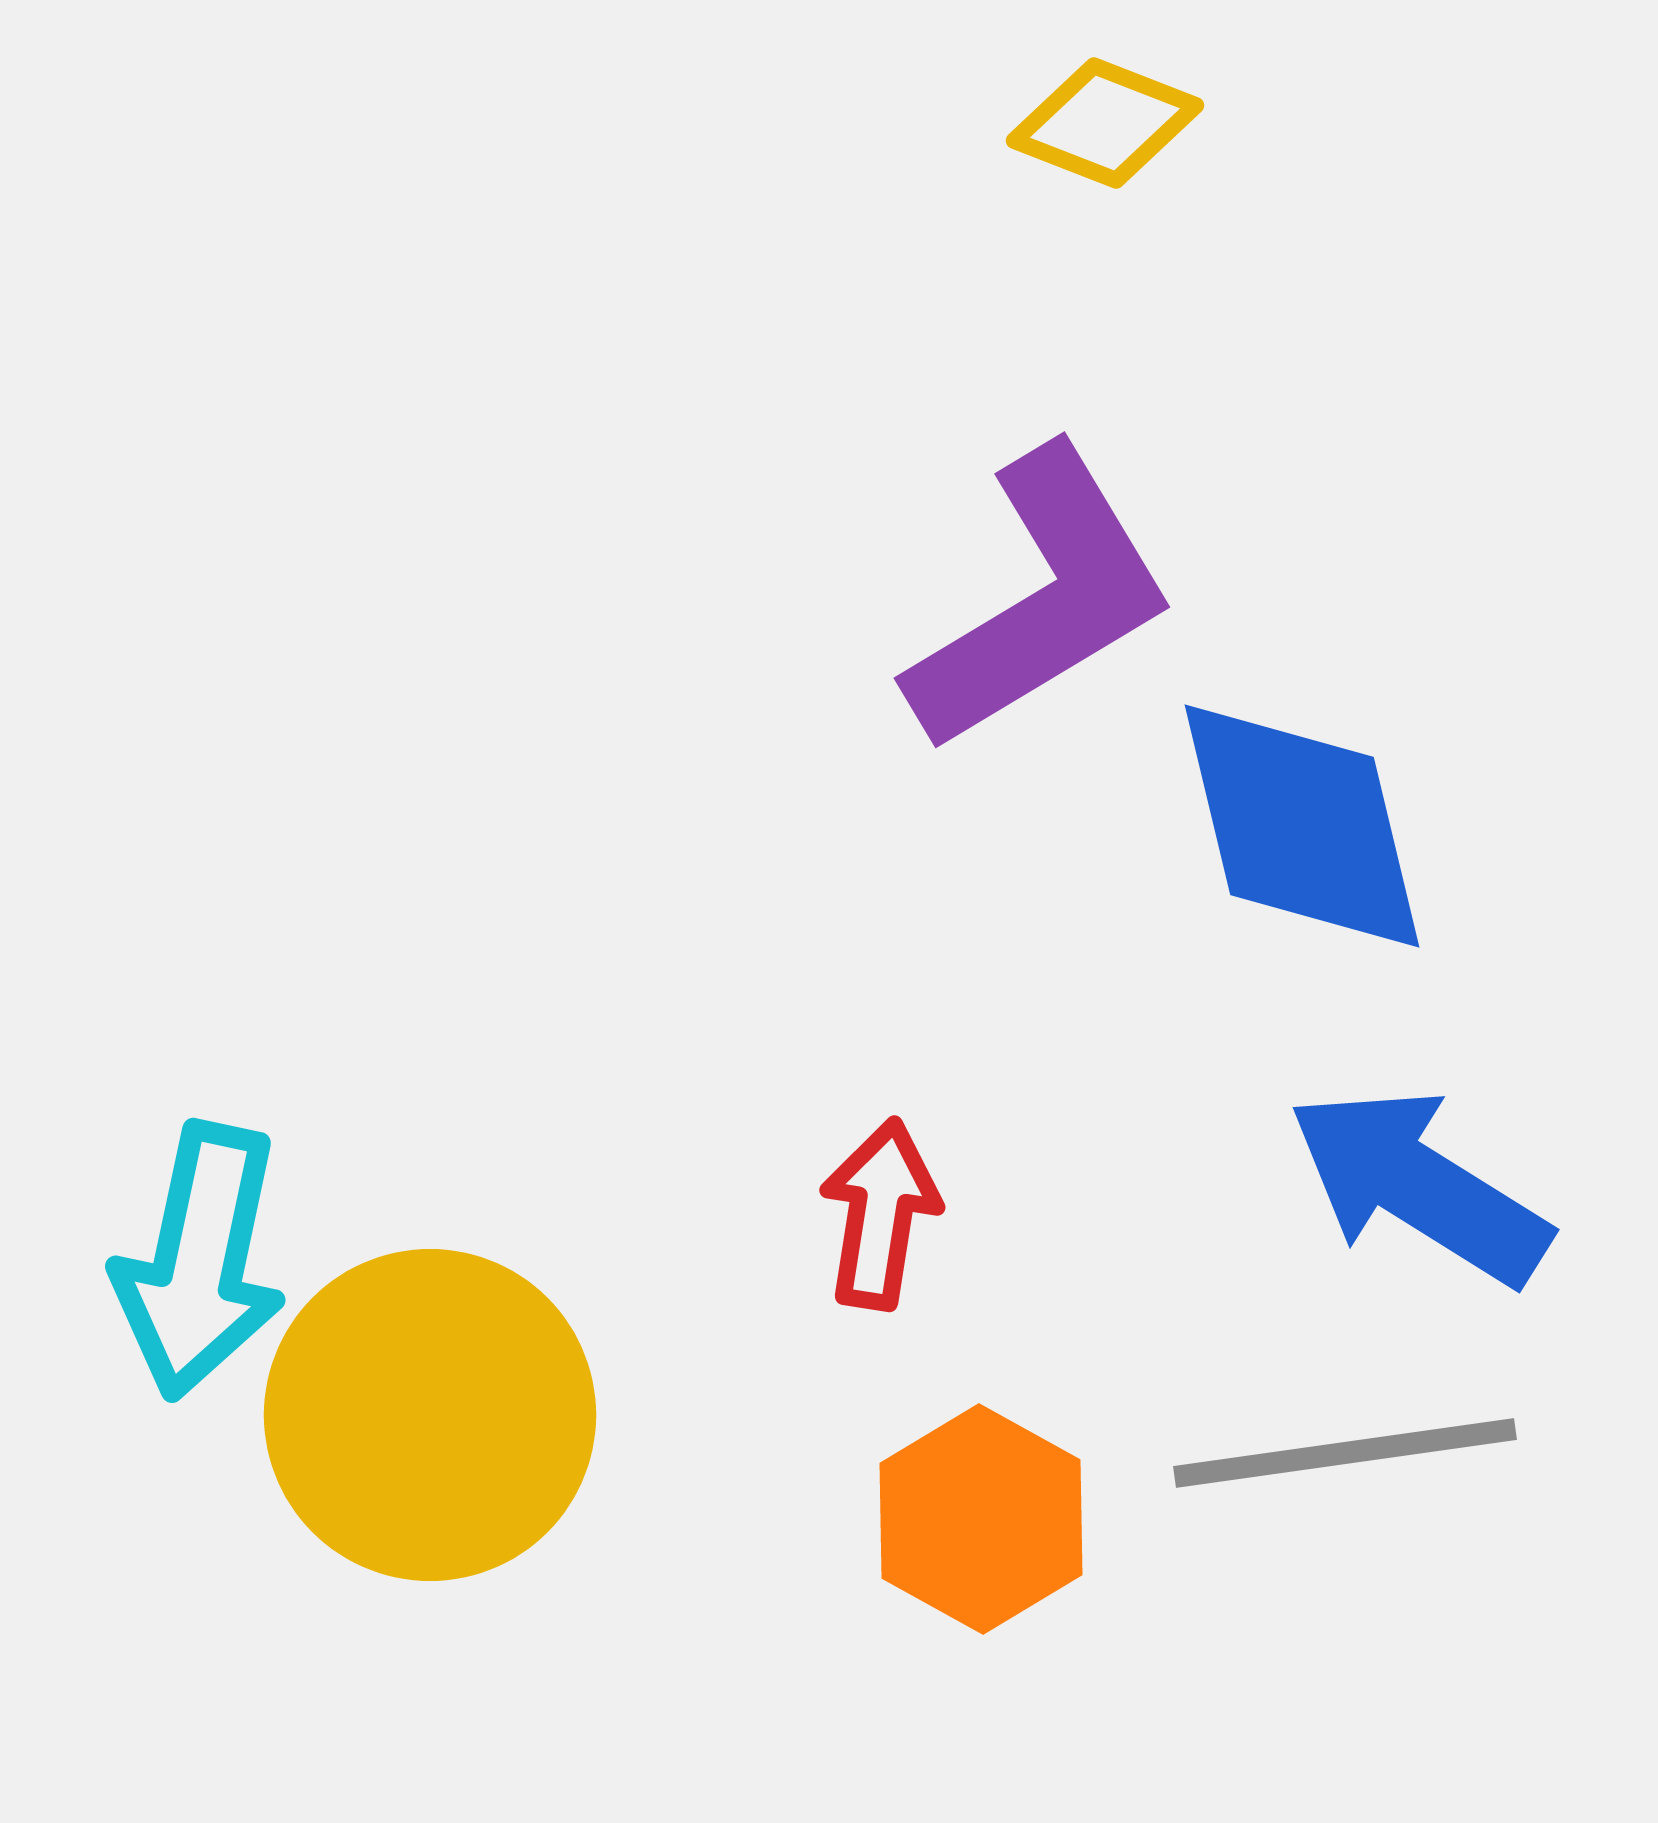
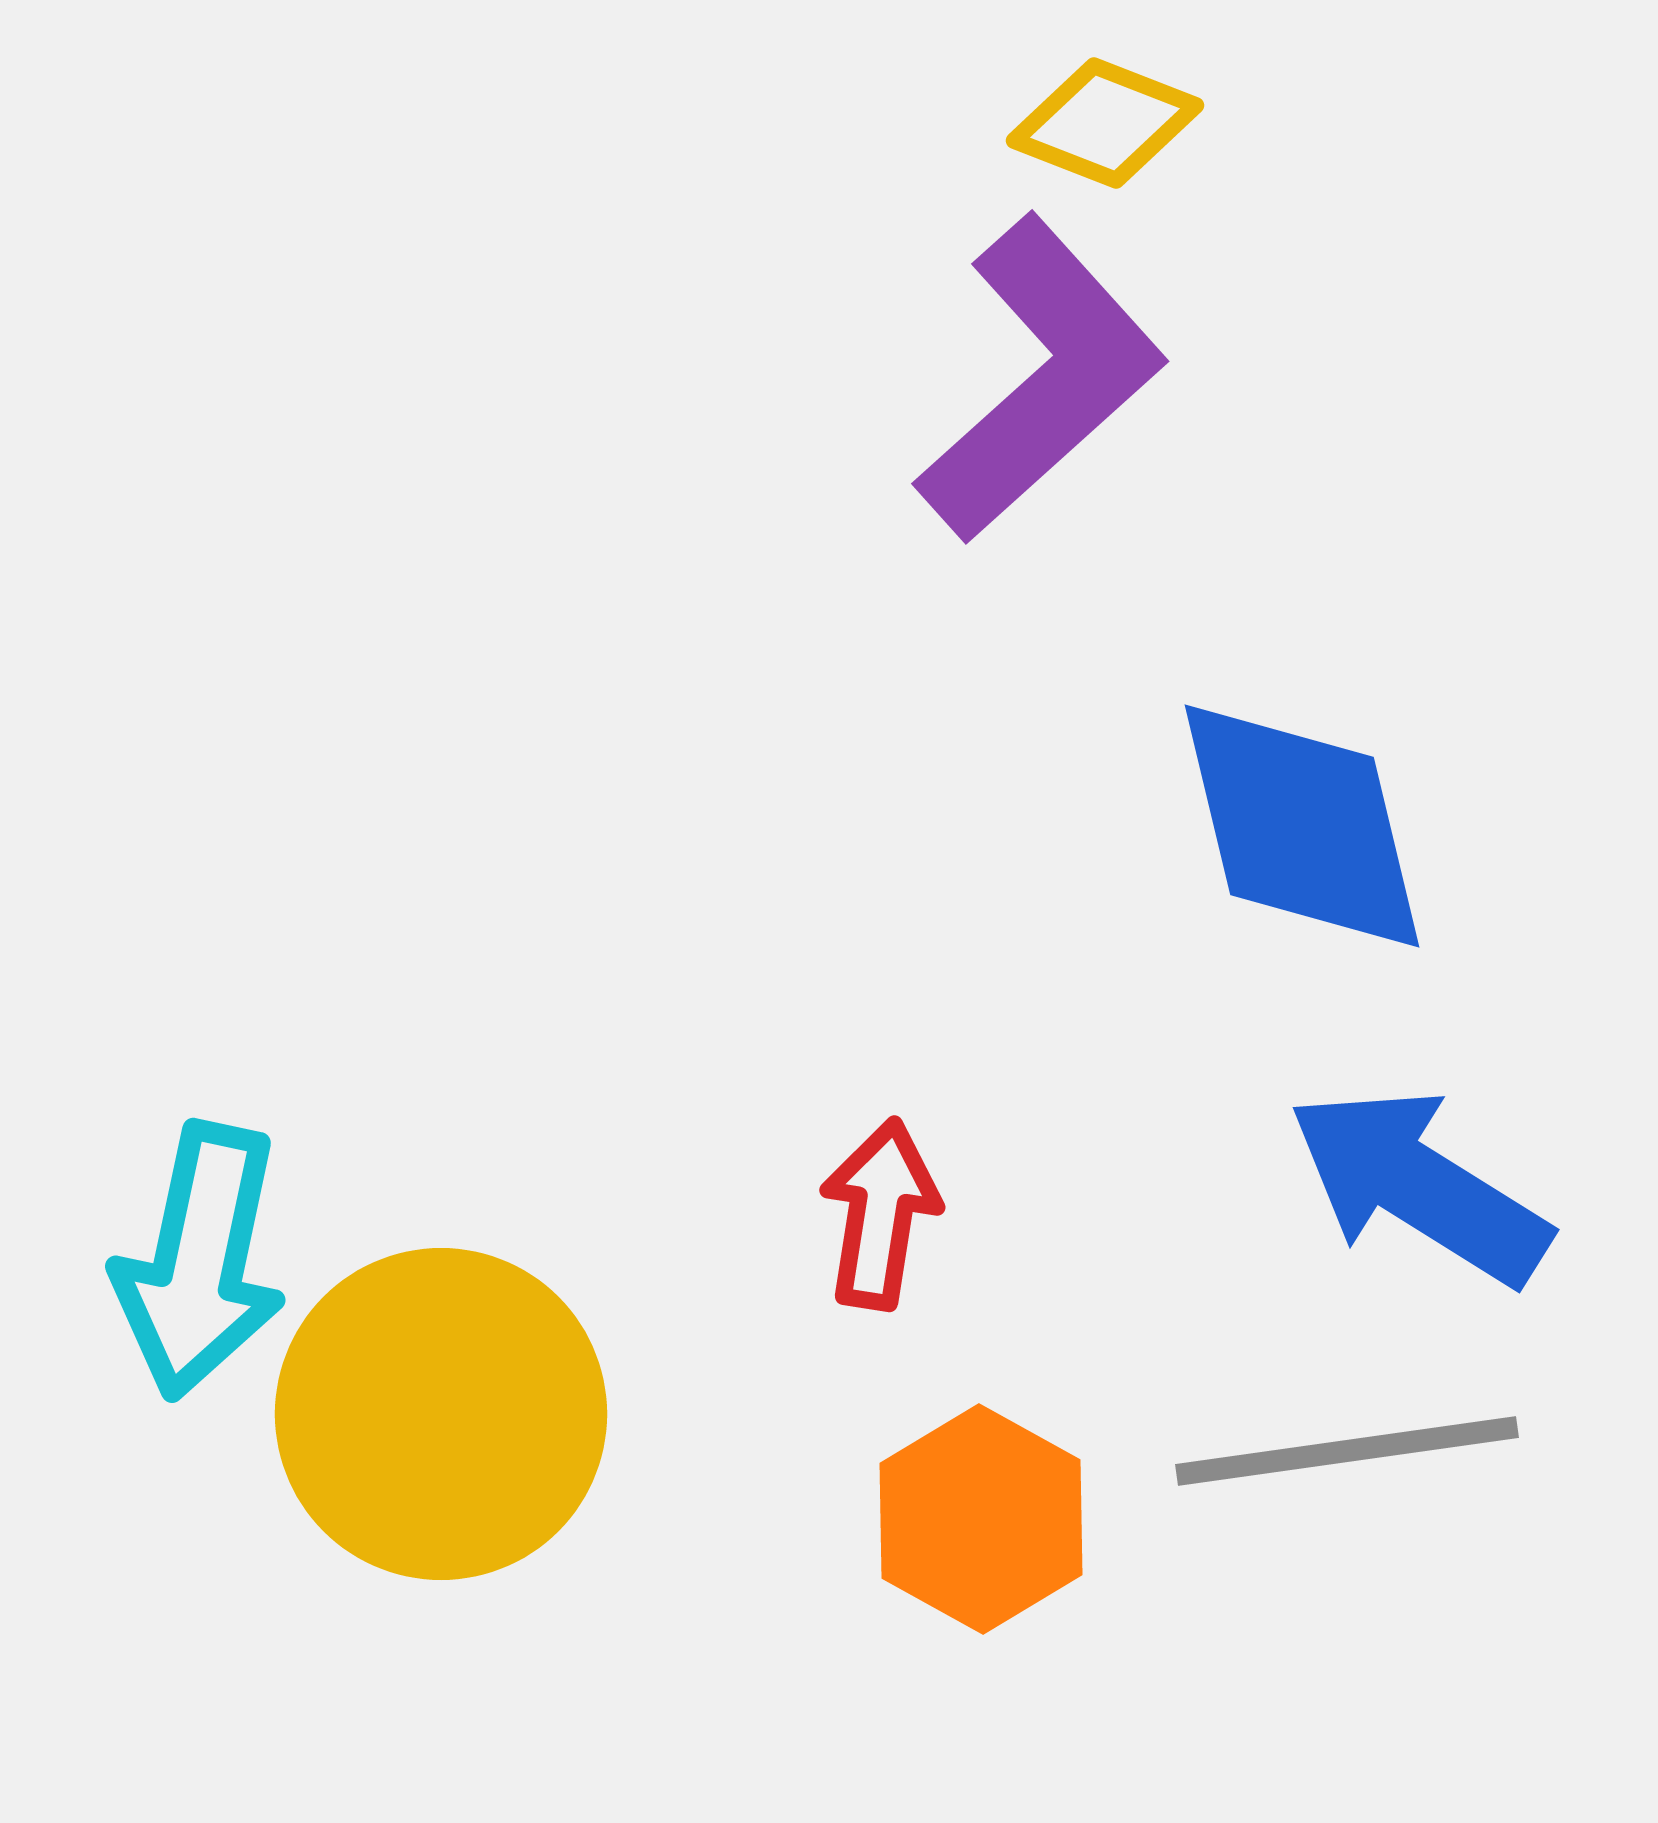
purple L-shape: moved 221 px up; rotated 11 degrees counterclockwise
yellow circle: moved 11 px right, 1 px up
gray line: moved 2 px right, 2 px up
